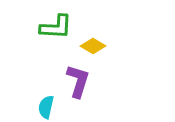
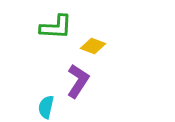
yellow diamond: rotated 10 degrees counterclockwise
purple L-shape: rotated 16 degrees clockwise
